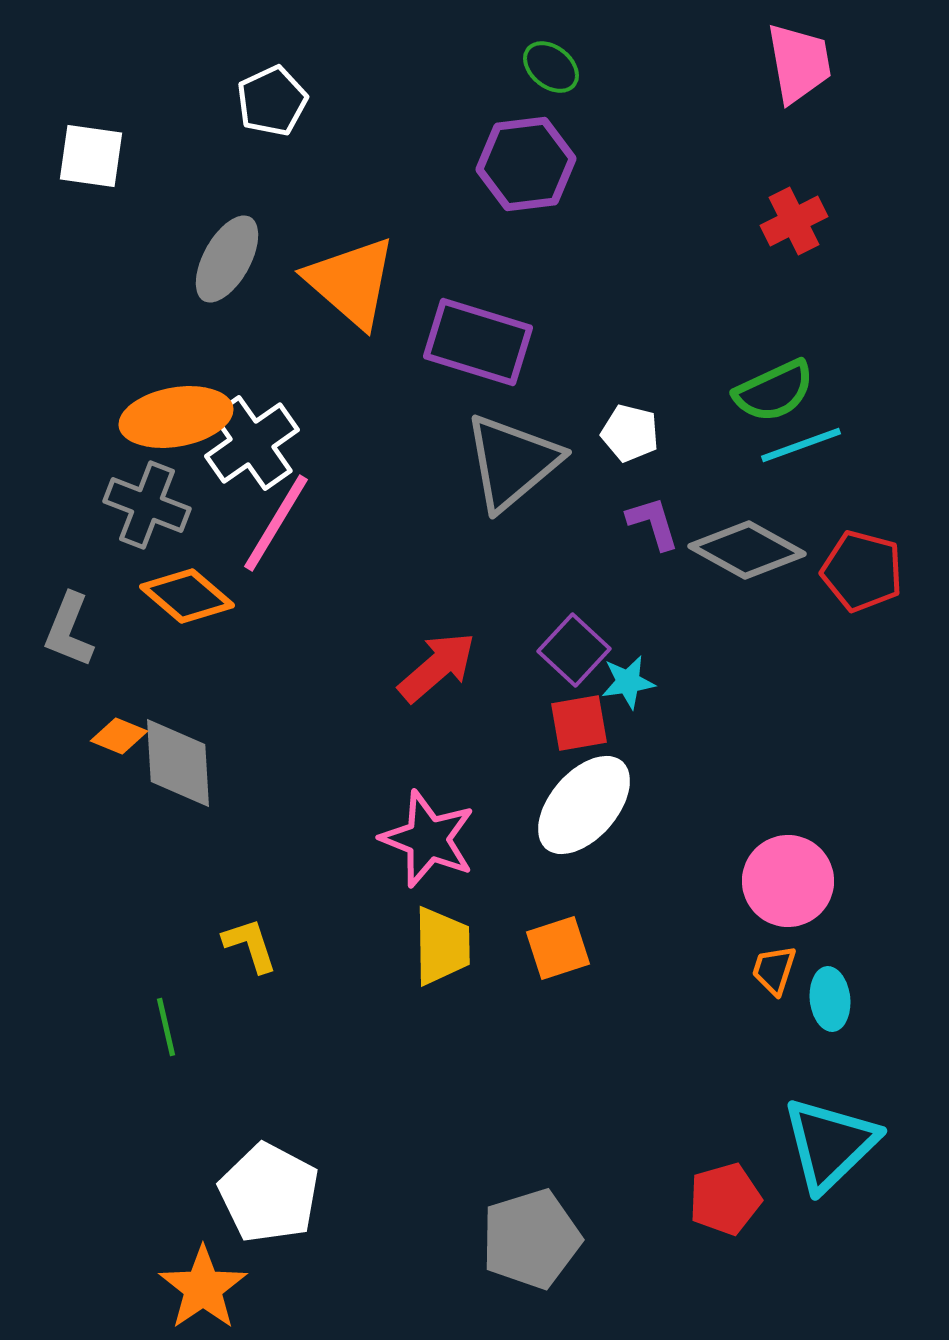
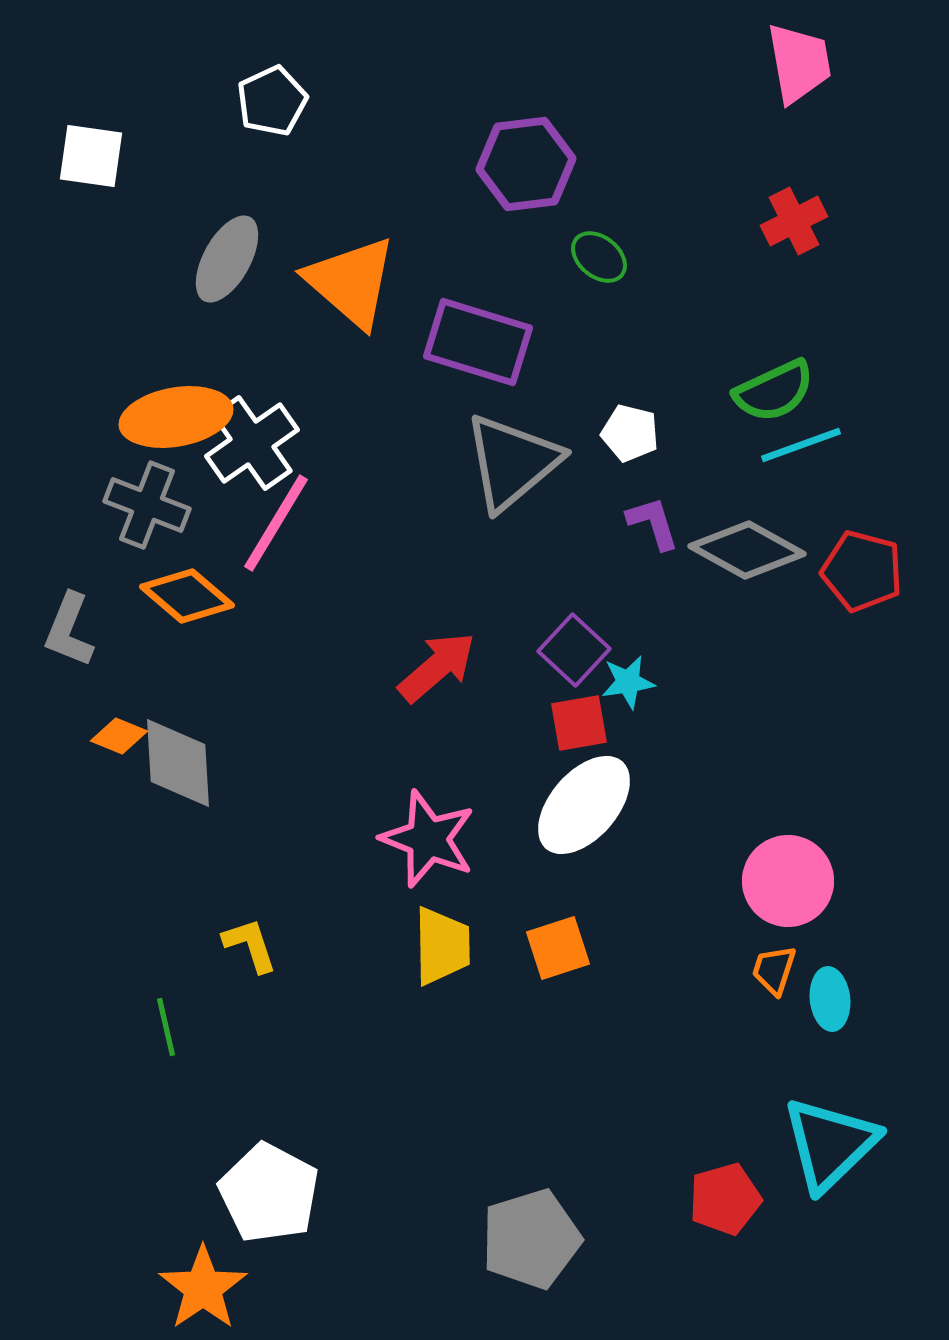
green ellipse at (551, 67): moved 48 px right, 190 px down
